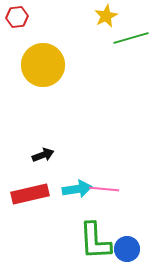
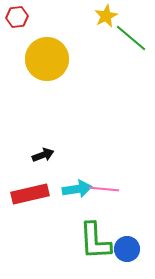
green line: rotated 56 degrees clockwise
yellow circle: moved 4 px right, 6 px up
